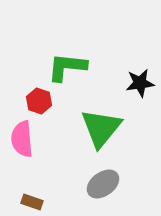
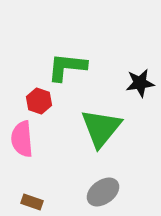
gray ellipse: moved 8 px down
